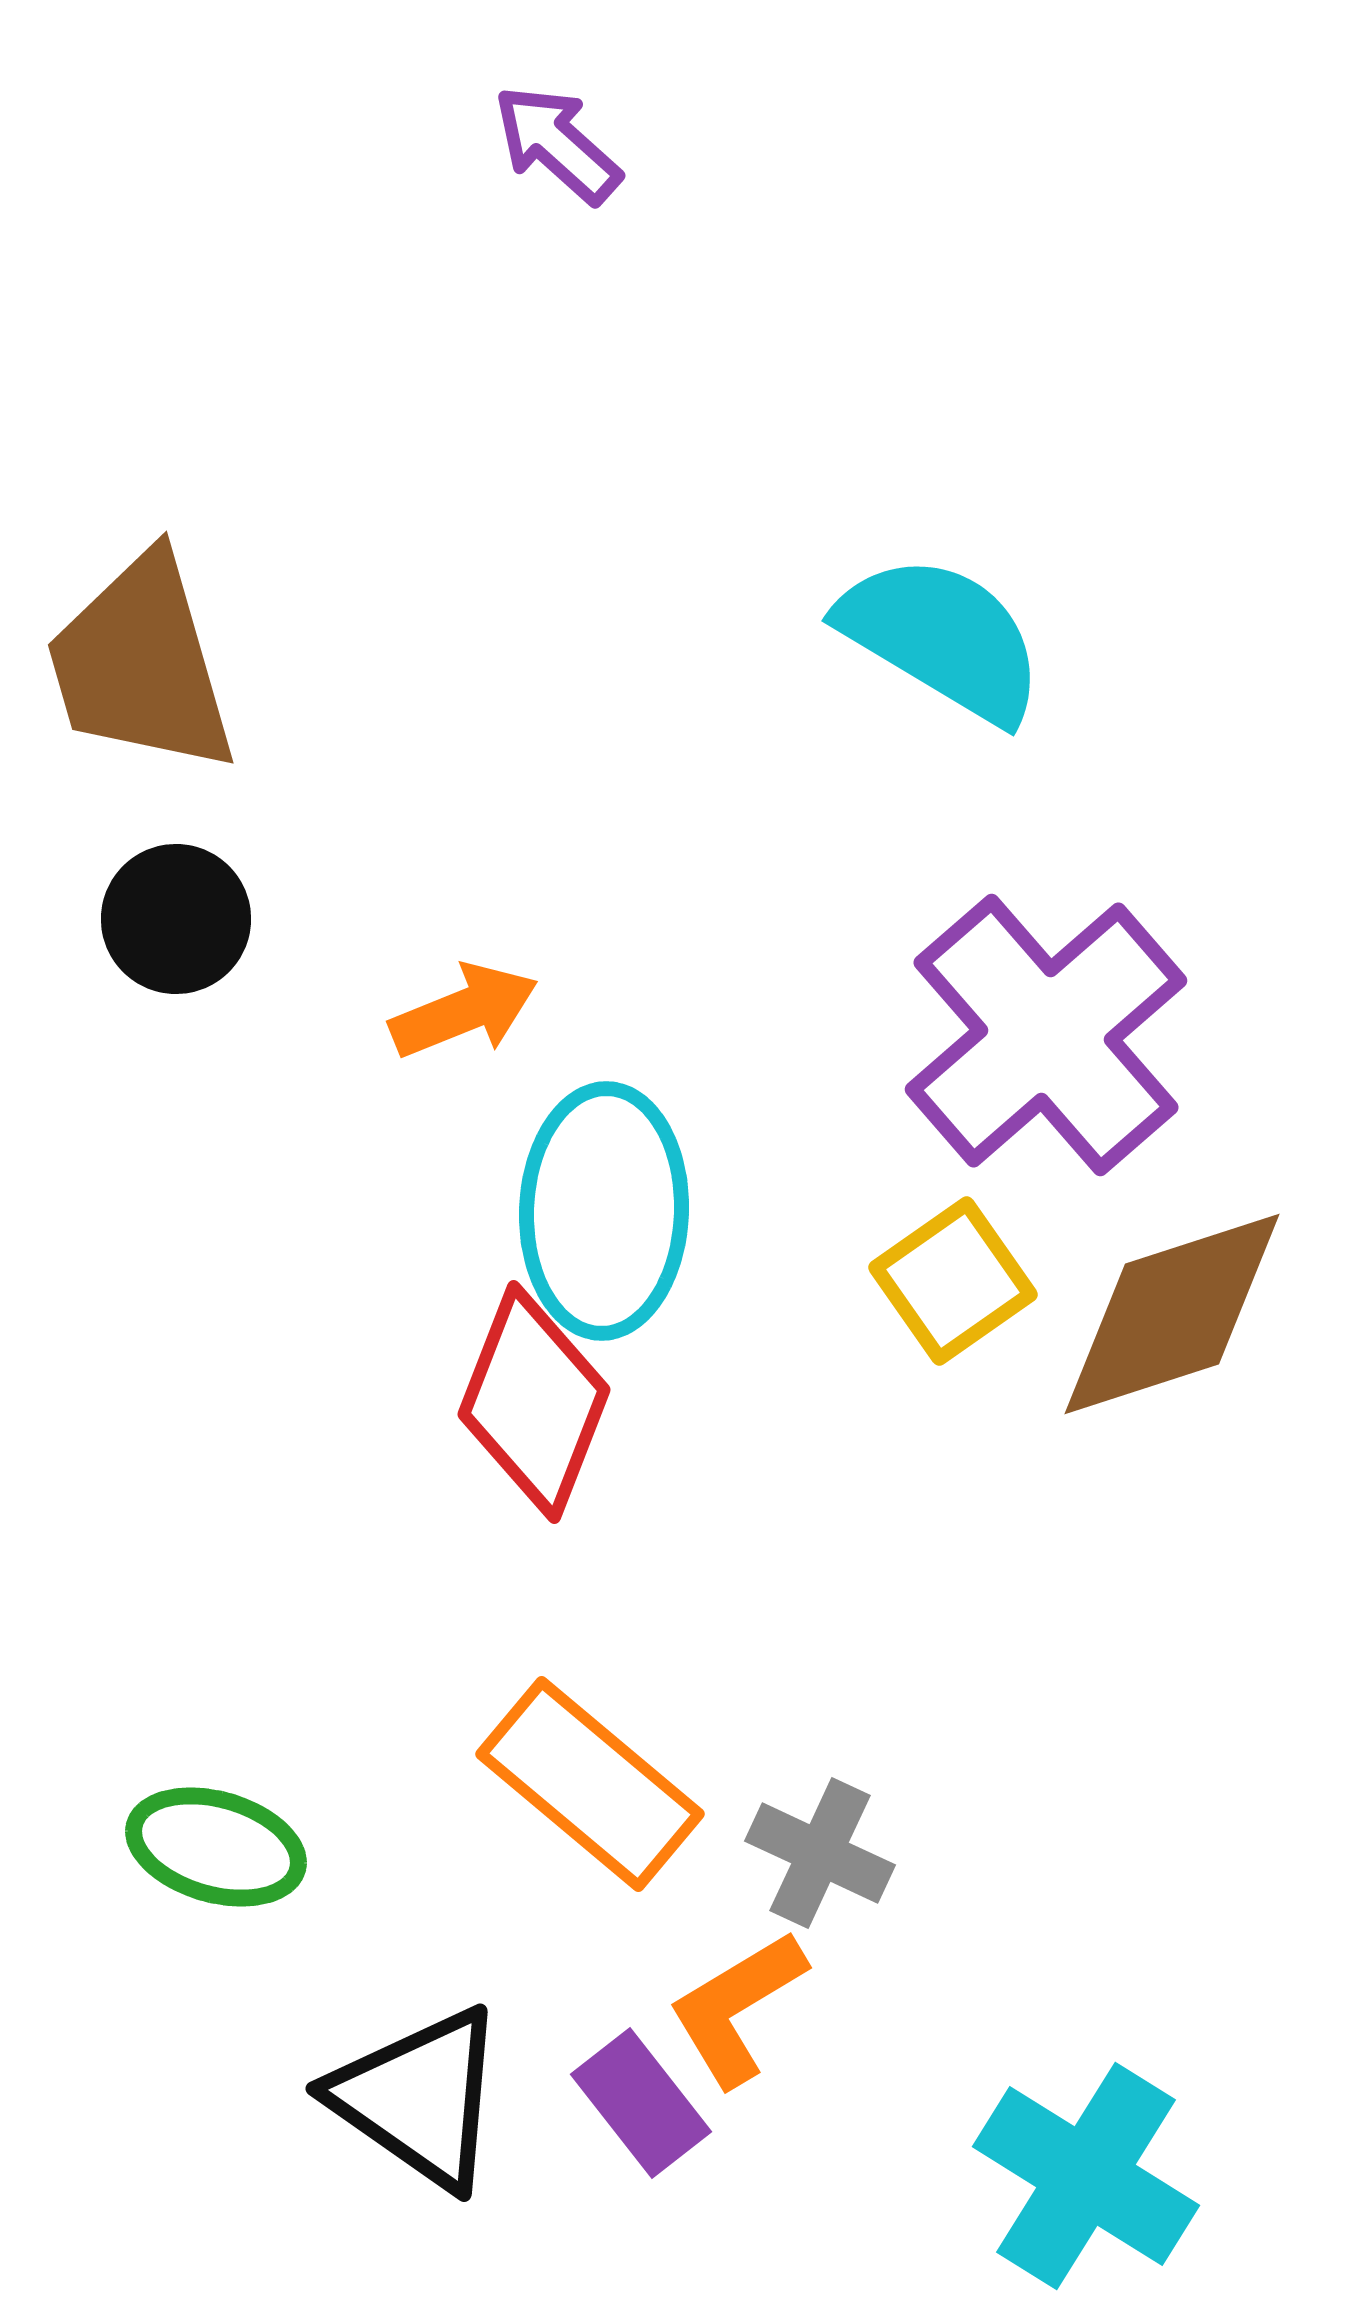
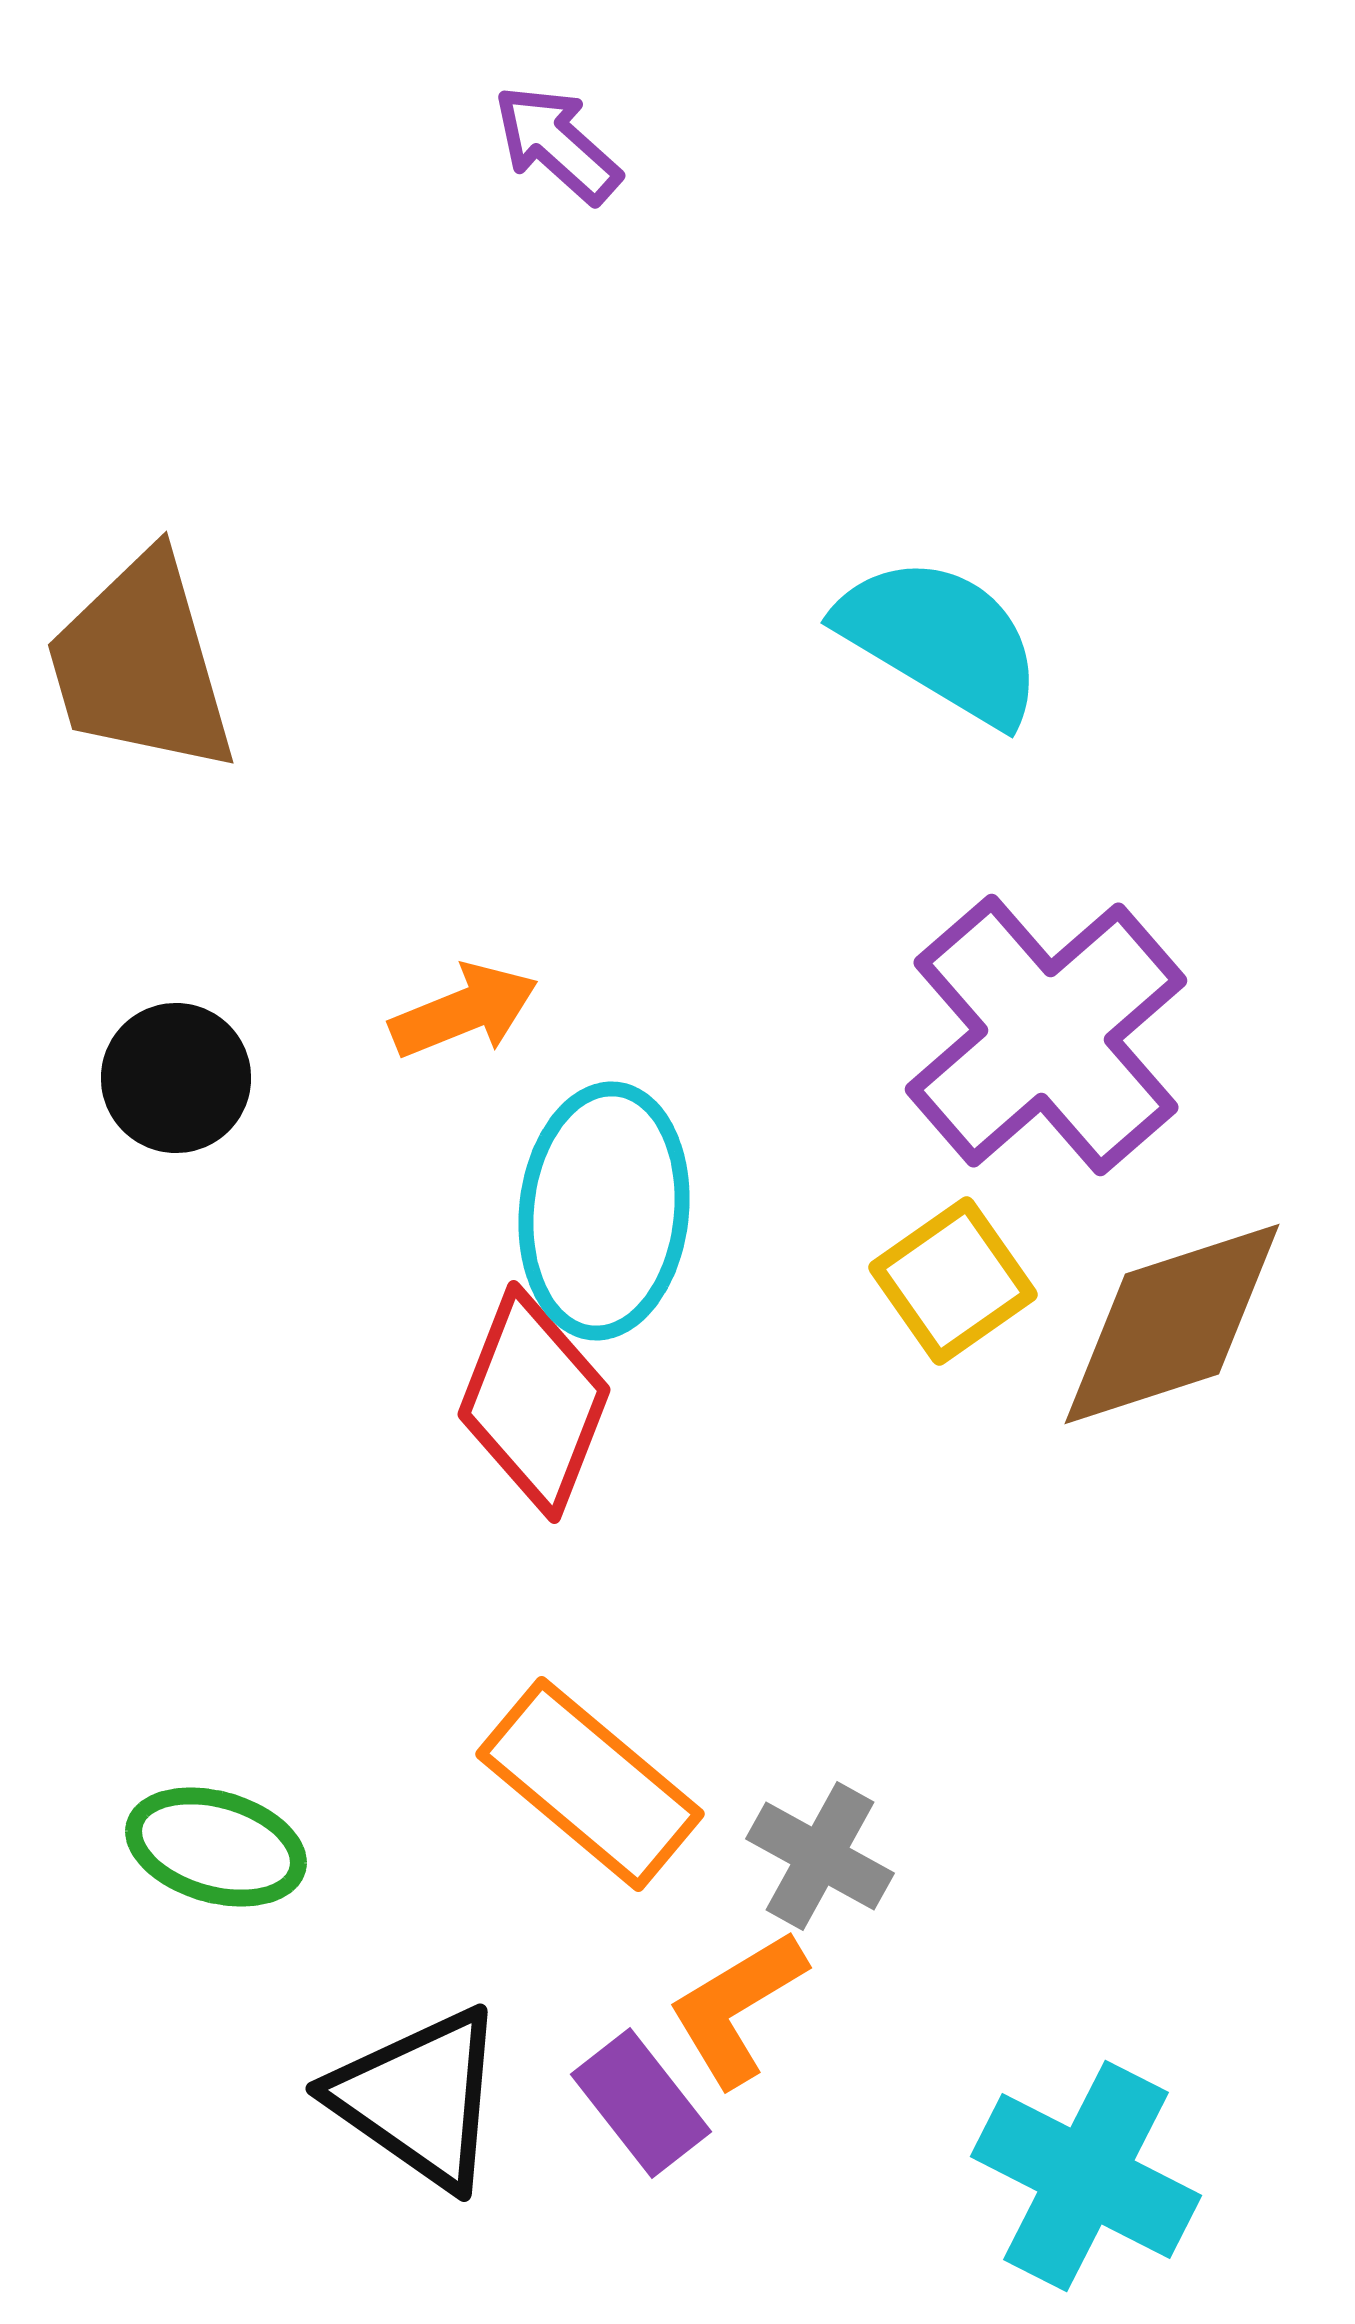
cyan semicircle: moved 1 px left, 2 px down
black circle: moved 159 px down
cyan ellipse: rotated 4 degrees clockwise
brown diamond: moved 10 px down
gray cross: moved 3 px down; rotated 4 degrees clockwise
cyan cross: rotated 5 degrees counterclockwise
